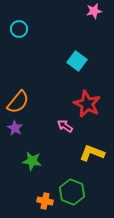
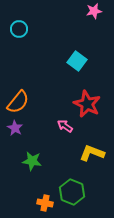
orange cross: moved 2 px down
